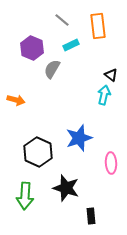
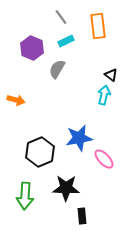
gray line: moved 1 px left, 3 px up; rotated 14 degrees clockwise
cyan rectangle: moved 5 px left, 4 px up
gray semicircle: moved 5 px right
blue star: rotated 8 degrees clockwise
black hexagon: moved 2 px right; rotated 12 degrees clockwise
pink ellipse: moved 7 px left, 4 px up; rotated 40 degrees counterclockwise
black star: rotated 16 degrees counterclockwise
black rectangle: moved 9 px left
